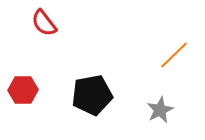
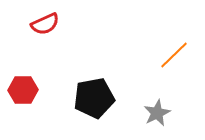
red semicircle: moved 1 px right, 1 px down; rotated 76 degrees counterclockwise
black pentagon: moved 2 px right, 3 px down
gray star: moved 3 px left, 3 px down
